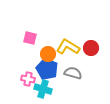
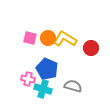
yellow L-shape: moved 3 px left, 8 px up
orange circle: moved 16 px up
gray semicircle: moved 13 px down
